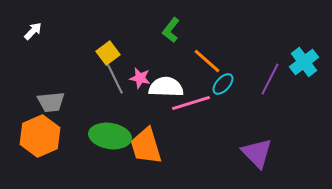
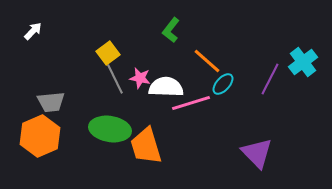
cyan cross: moved 1 px left
green ellipse: moved 7 px up
